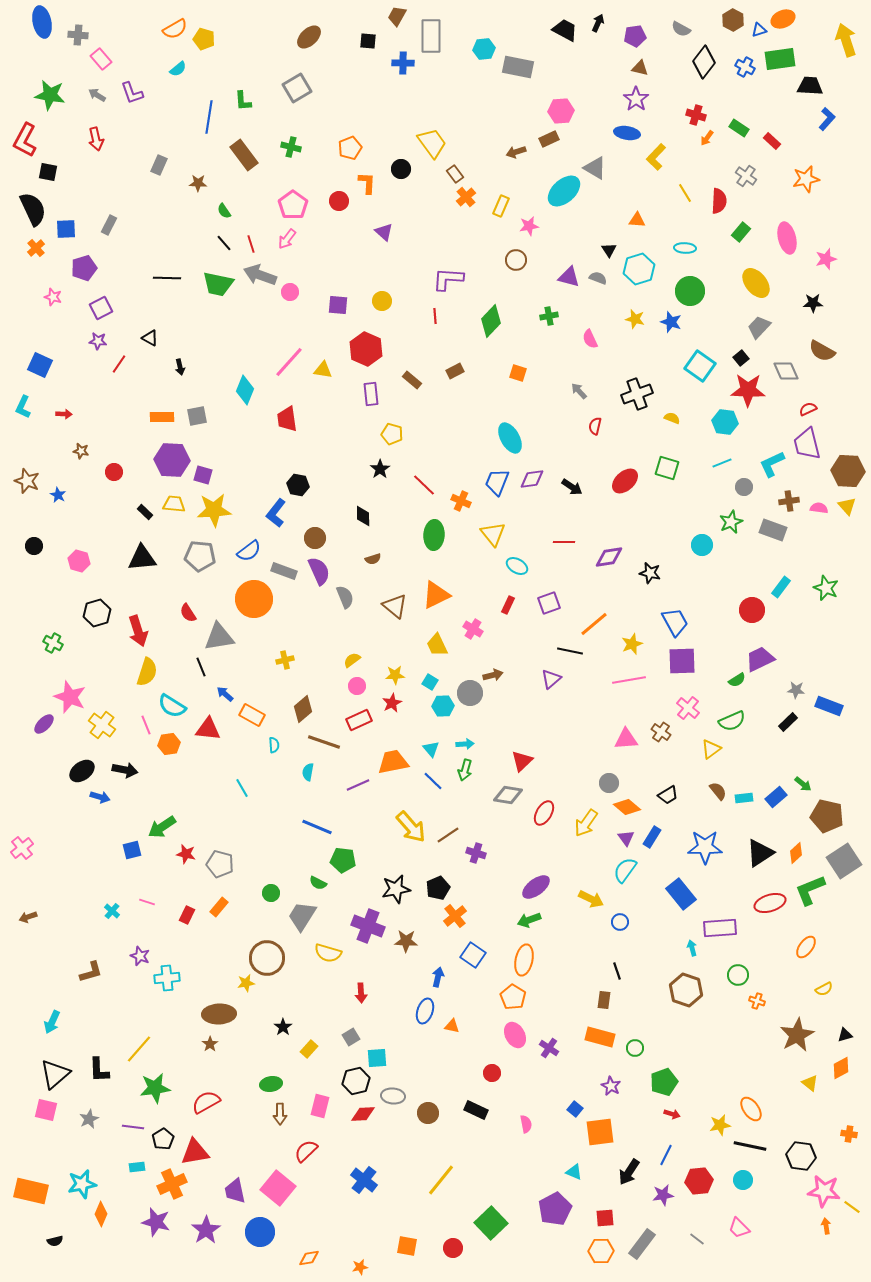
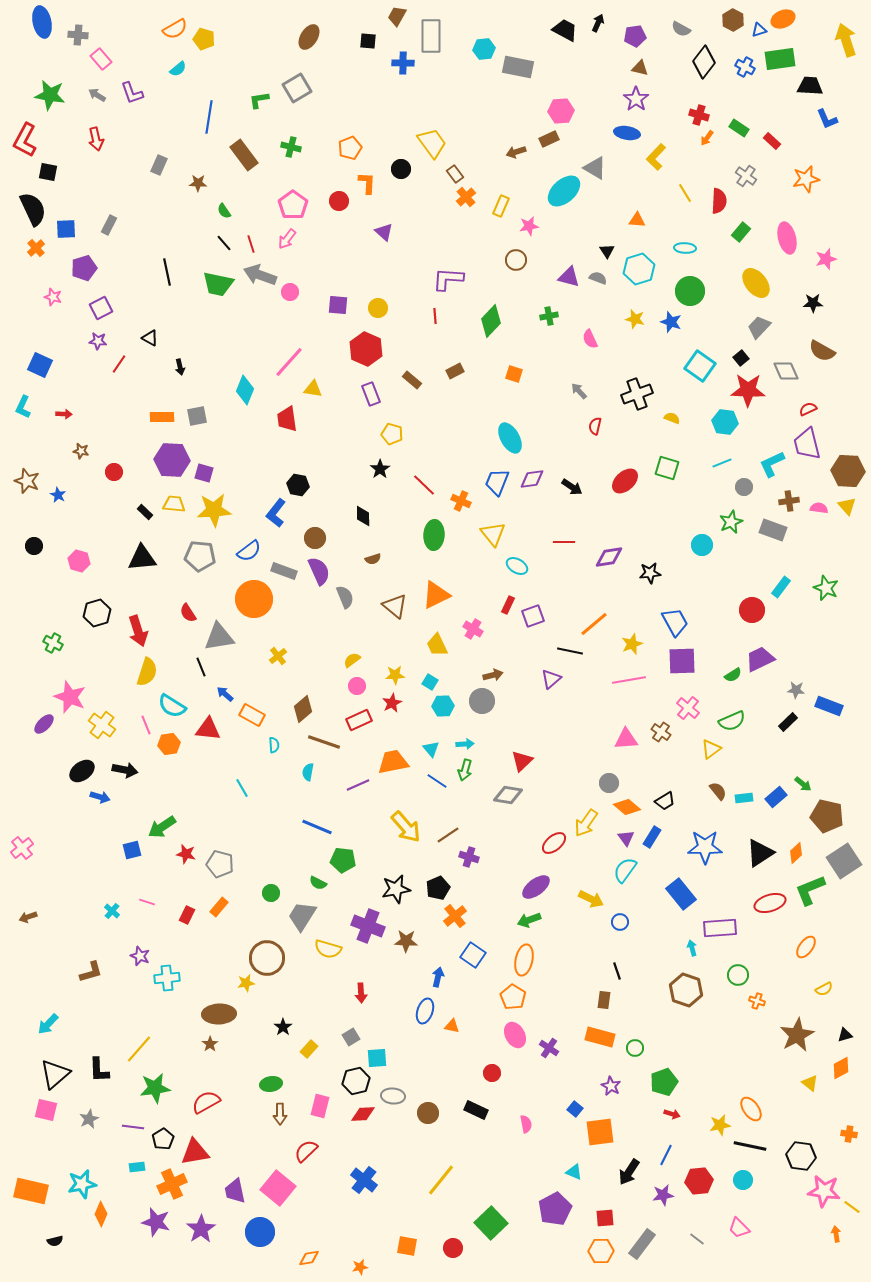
brown ellipse at (309, 37): rotated 15 degrees counterclockwise
green L-shape at (243, 101): moved 16 px right, 1 px up; rotated 85 degrees clockwise
red cross at (696, 115): moved 3 px right
blue L-shape at (827, 119): rotated 115 degrees clockwise
black triangle at (609, 250): moved 2 px left, 1 px down
black line at (167, 278): moved 6 px up; rotated 76 degrees clockwise
yellow circle at (382, 301): moved 4 px left, 7 px down
yellow triangle at (323, 370): moved 10 px left, 19 px down
orange square at (518, 373): moved 4 px left, 1 px down
purple rectangle at (371, 394): rotated 15 degrees counterclockwise
purple square at (203, 475): moved 1 px right, 2 px up
black star at (650, 573): rotated 20 degrees counterclockwise
purple square at (549, 603): moved 16 px left, 13 px down
yellow cross at (285, 660): moved 7 px left, 4 px up; rotated 24 degrees counterclockwise
green semicircle at (737, 680): moved 4 px left, 5 px up
gray circle at (470, 693): moved 12 px right, 8 px down
blue line at (433, 781): moved 4 px right; rotated 10 degrees counterclockwise
black trapezoid at (668, 795): moved 3 px left, 6 px down
red ellipse at (544, 813): moved 10 px right, 30 px down; rotated 20 degrees clockwise
yellow arrow at (411, 827): moved 5 px left
purple cross at (476, 853): moved 7 px left, 4 px down
yellow semicircle at (328, 953): moved 4 px up
cyan arrow at (52, 1022): moved 4 px left, 2 px down; rotated 20 degrees clockwise
orange arrow at (826, 1226): moved 10 px right, 8 px down
purple star at (206, 1230): moved 5 px left, 1 px up
